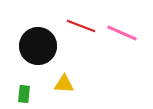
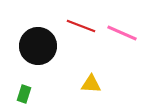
yellow triangle: moved 27 px right
green rectangle: rotated 12 degrees clockwise
